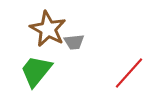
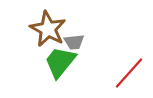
green trapezoid: moved 24 px right, 9 px up
